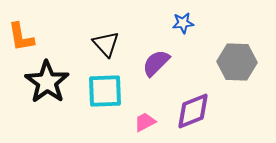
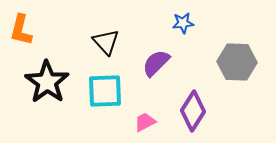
orange L-shape: moved 7 px up; rotated 24 degrees clockwise
black triangle: moved 2 px up
purple diamond: rotated 36 degrees counterclockwise
